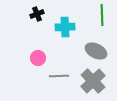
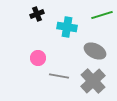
green line: rotated 75 degrees clockwise
cyan cross: moved 2 px right; rotated 12 degrees clockwise
gray ellipse: moved 1 px left
gray line: rotated 12 degrees clockwise
